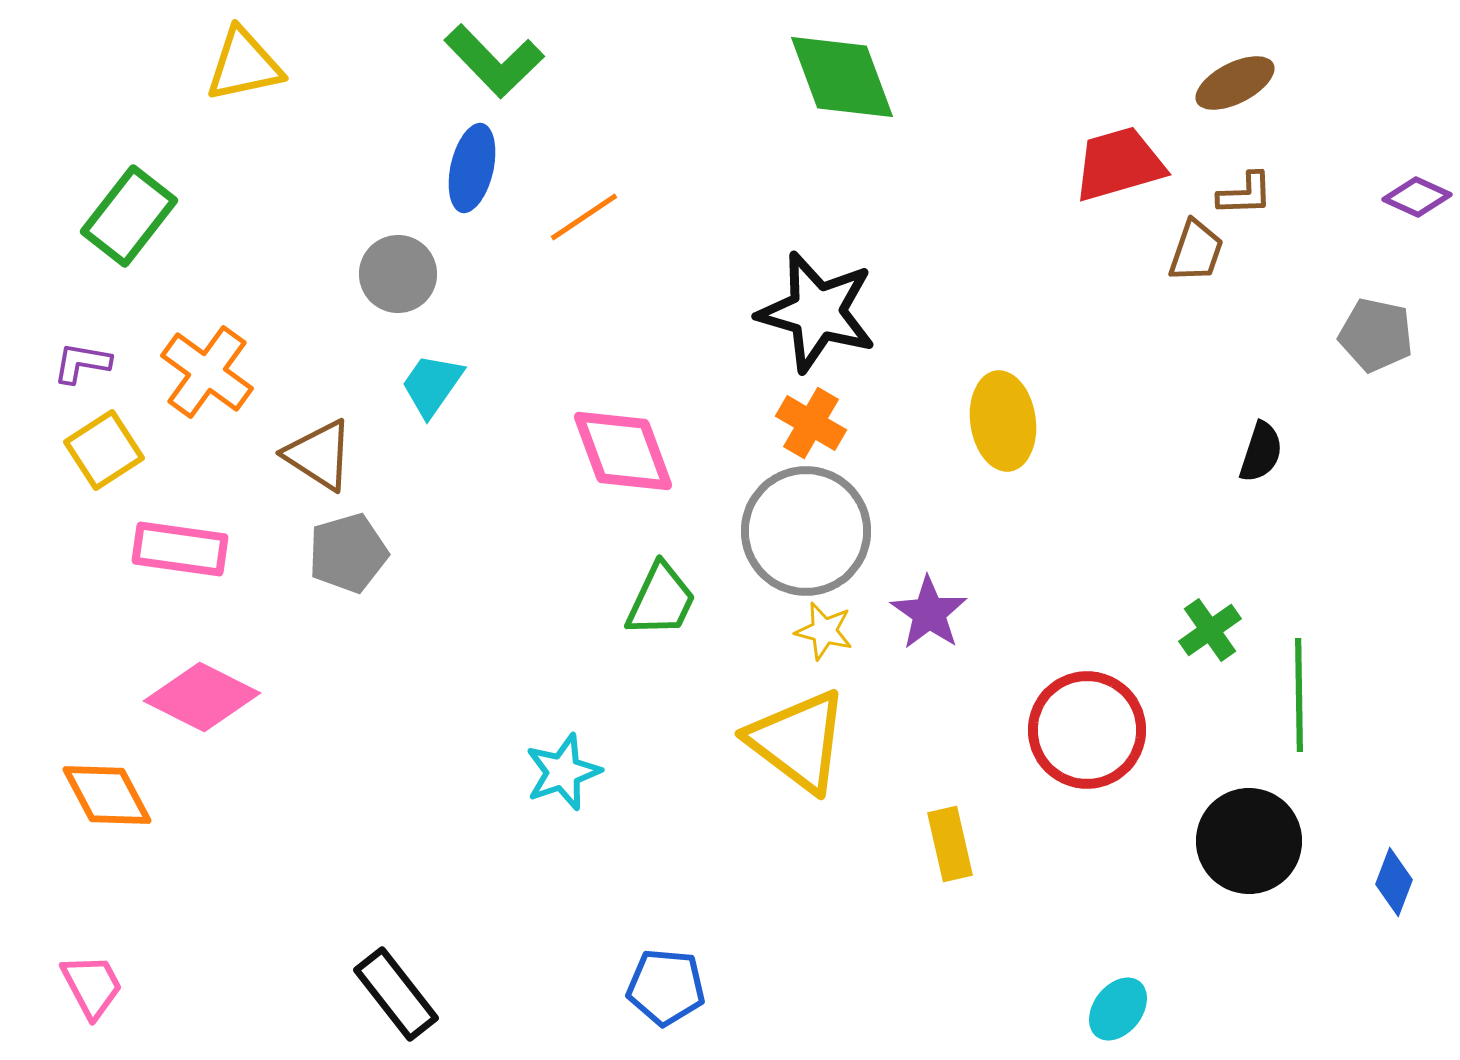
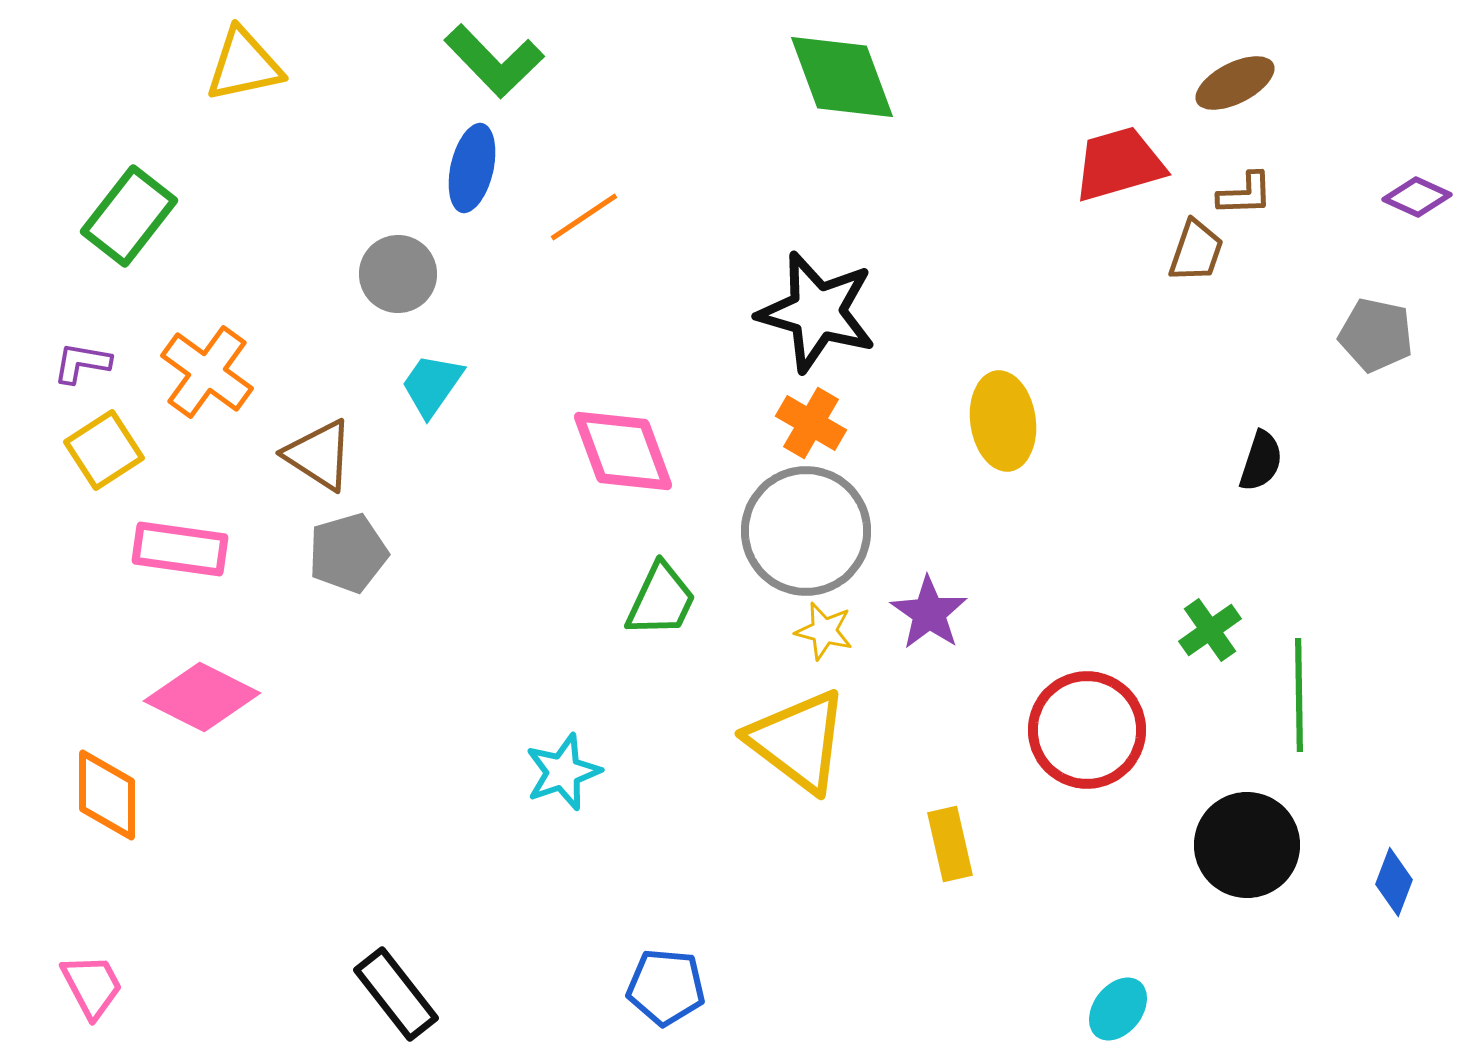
black semicircle at (1261, 452): moved 9 px down
orange diamond at (107, 795): rotated 28 degrees clockwise
black circle at (1249, 841): moved 2 px left, 4 px down
